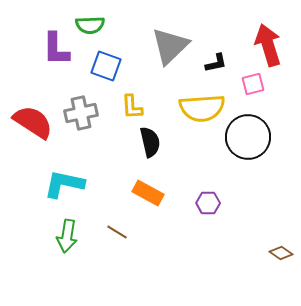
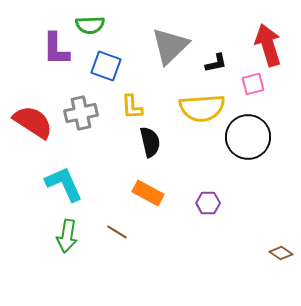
cyan L-shape: rotated 54 degrees clockwise
